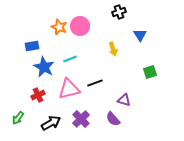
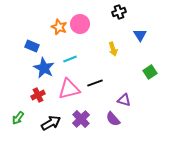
pink circle: moved 2 px up
blue rectangle: rotated 32 degrees clockwise
blue star: moved 1 px down
green square: rotated 16 degrees counterclockwise
